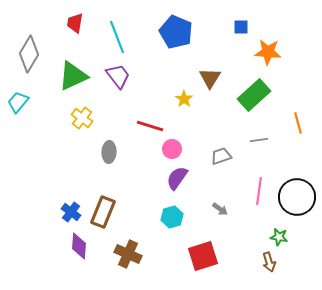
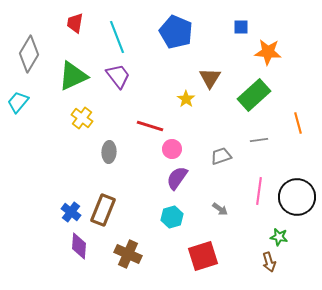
yellow star: moved 2 px right
brown rectangle: moved 2 px up
